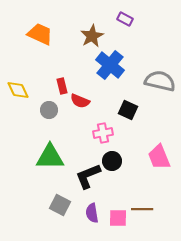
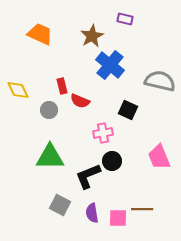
purple rectangle: rotated 14 degrees counterclockwise
